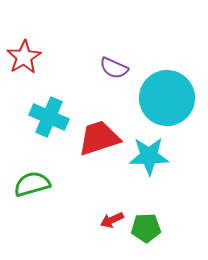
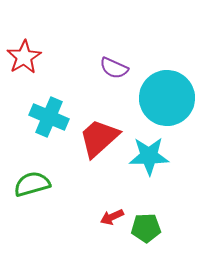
red trapezoid: rotated 24 degrees counterclockwise
red arrow: moved 3 px up
